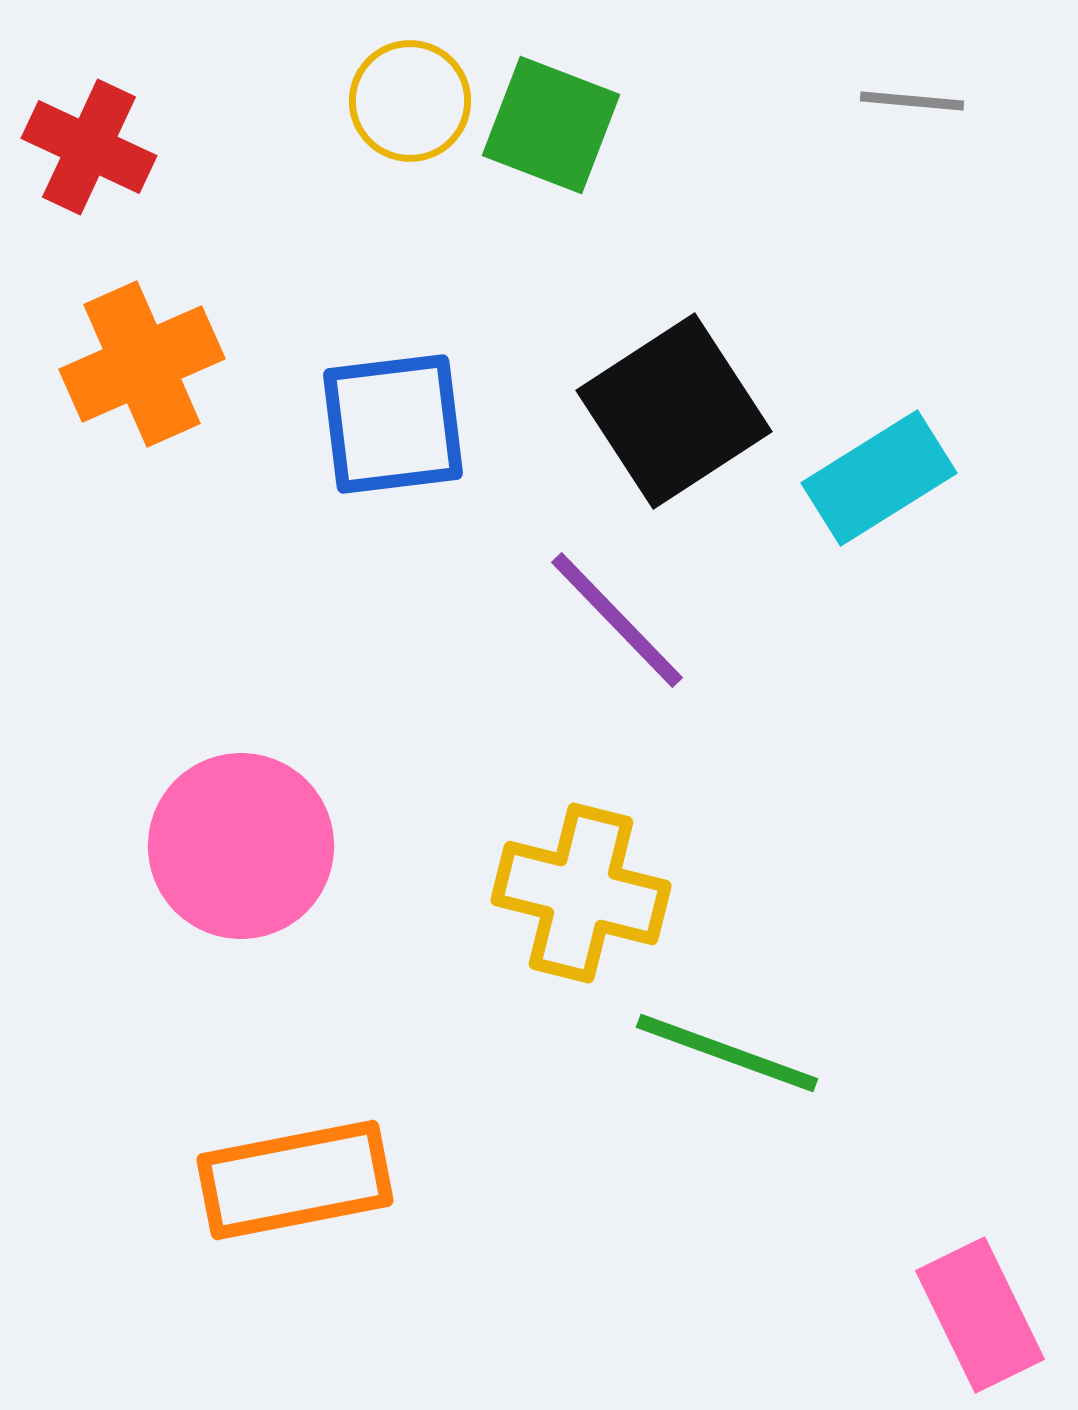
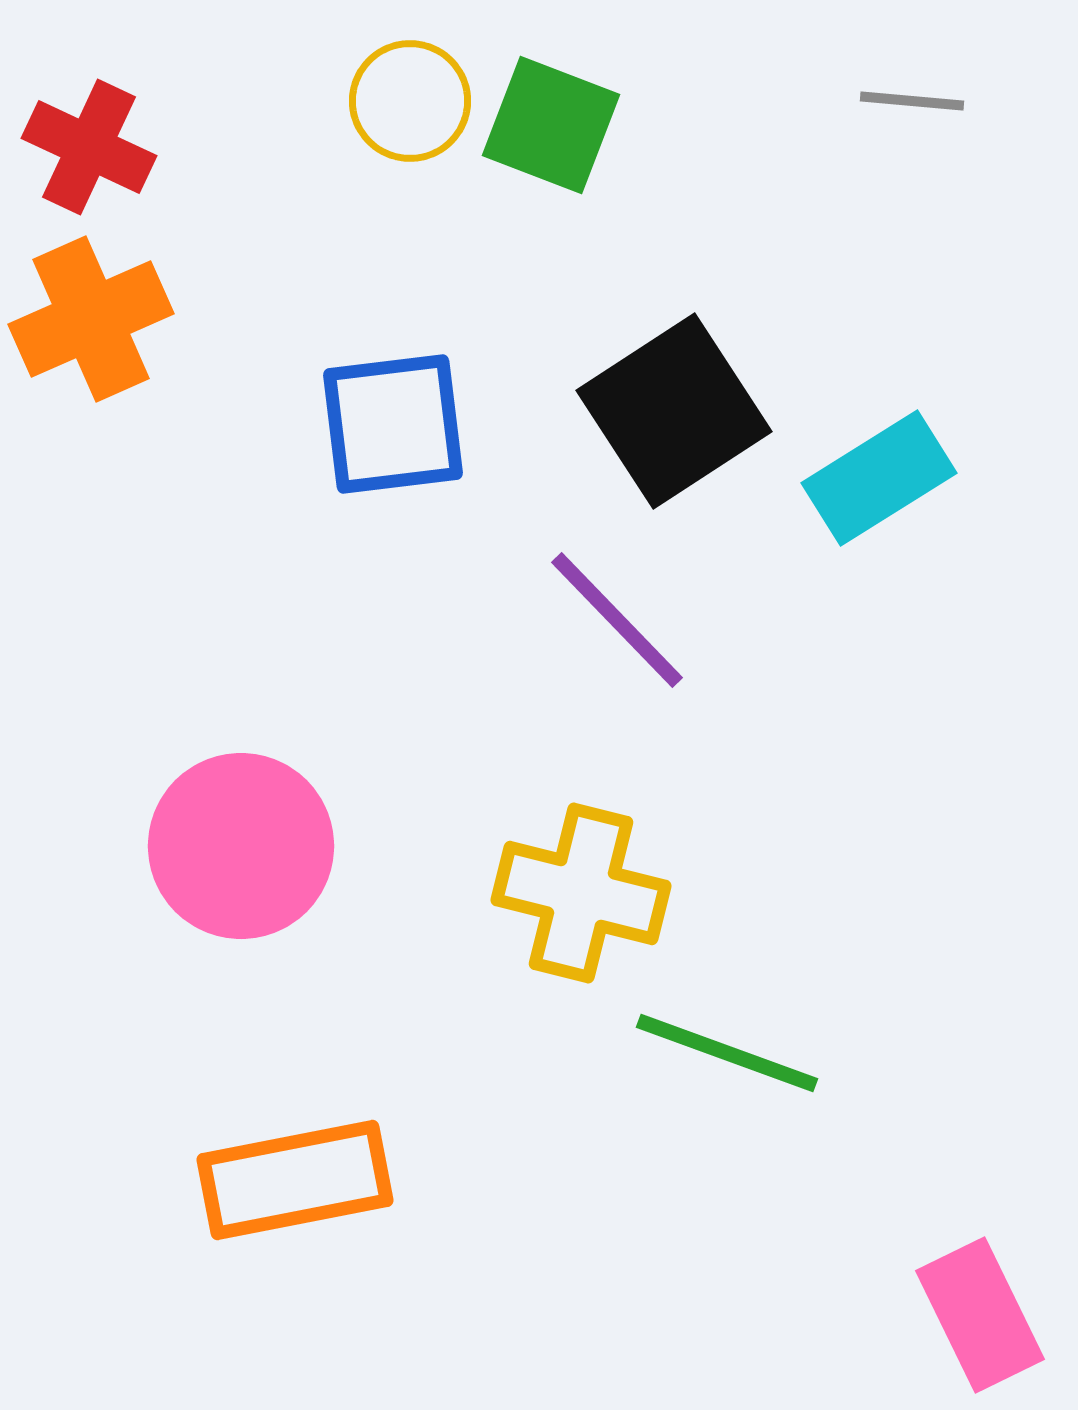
orange cross: moved 51 px left, 45 px up
